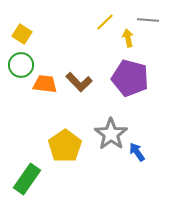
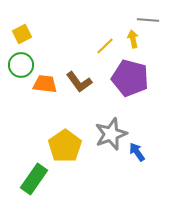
yellow line: moved 24 px down
yellow square: rotated 30 degrees clockwise
yellow arrow: moved 5 px right, 1 px down
brown L-shape: rotated 8 degrees clockwise
gray star: rotated 16 degrees clockwise
green rectangle: moved 7 px right
